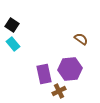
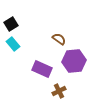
black square: moved 1 px left, 1 px up; rotated 24 degrees clockwise
brown semicircle: moved 22 px left
purple hexagon: moved 4 px right, 8 px up
purple rectangle: moved 2 px left, 5 px up; rotated 54 degrees counterclockwise
